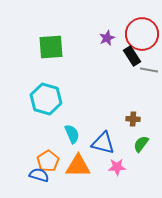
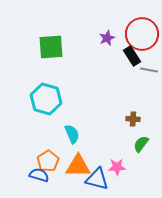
blue triangle: moved 6 px left, 36 px down
